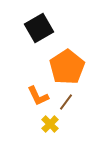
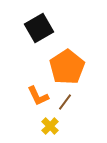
brown line: moved 1 px left
yellow cross: moved 2 px down
